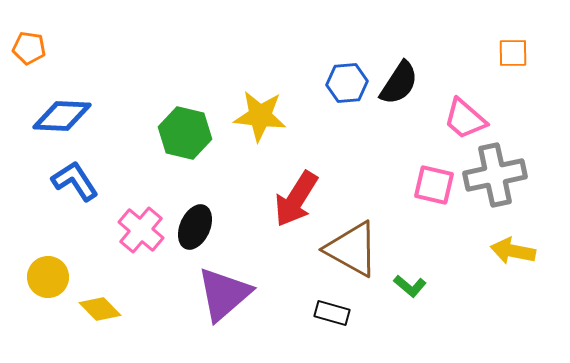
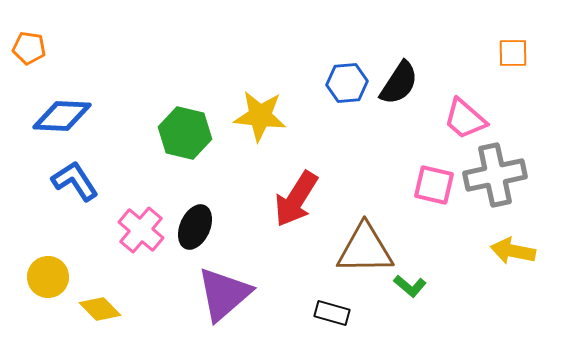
brown triangle: moved 13 px right; rotated 30 degrees counterclockwise
